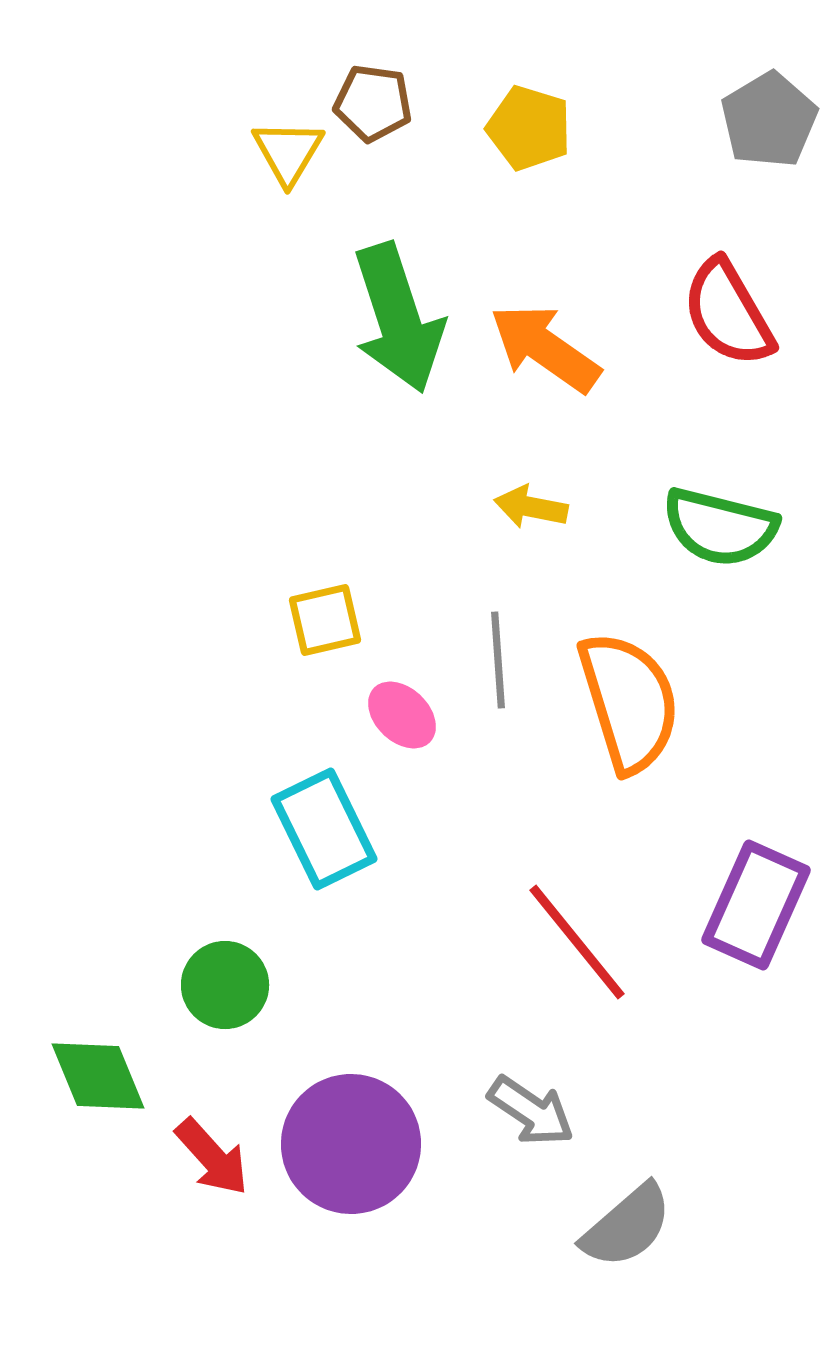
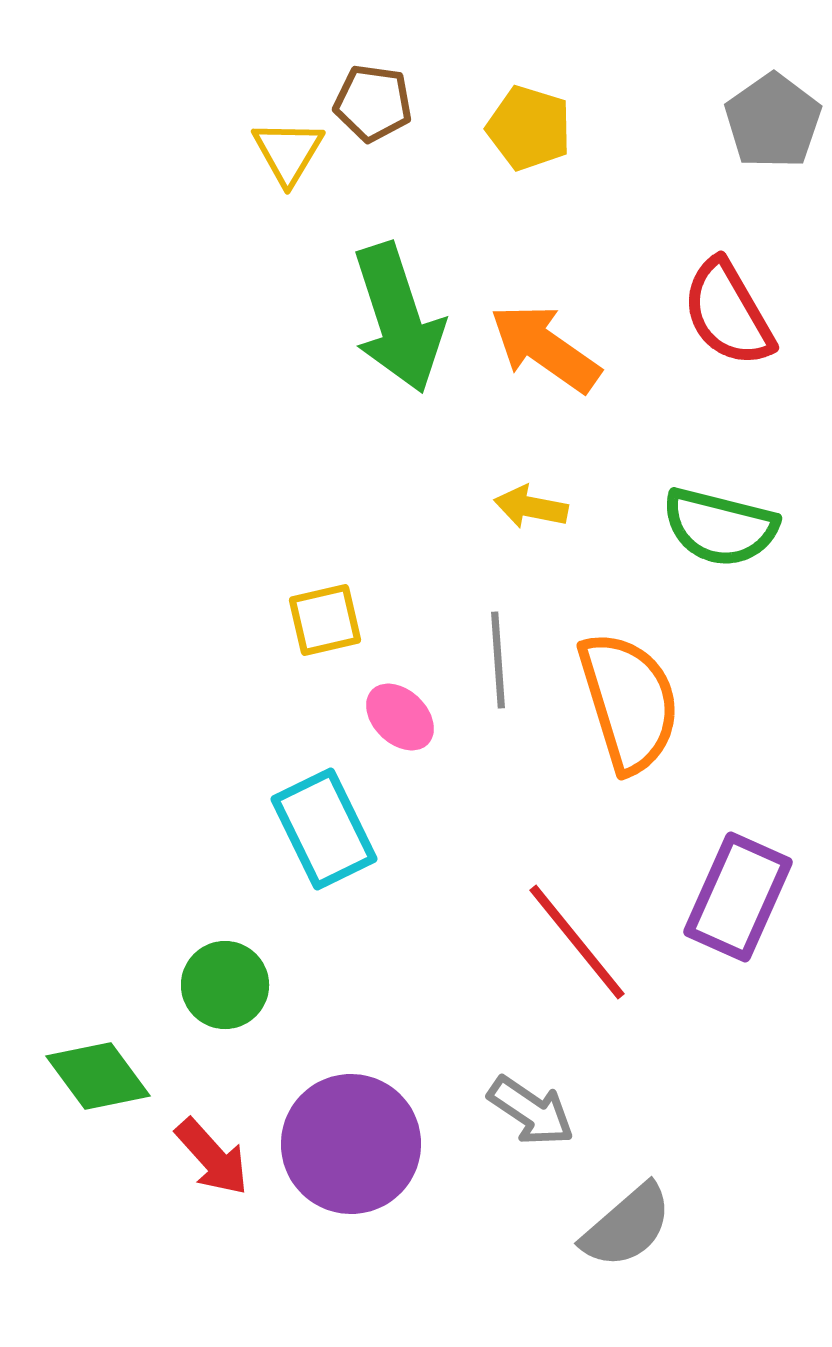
gray pentagon: moved 4 px right, 1 px down; rotated 4 degrees counterclockwise
pink ellipse: moved 2 px left, 2 px down
purple rectangle: moved 18 px left, 8 px up
green diamond: rotated 14 degrees counterclockwise
